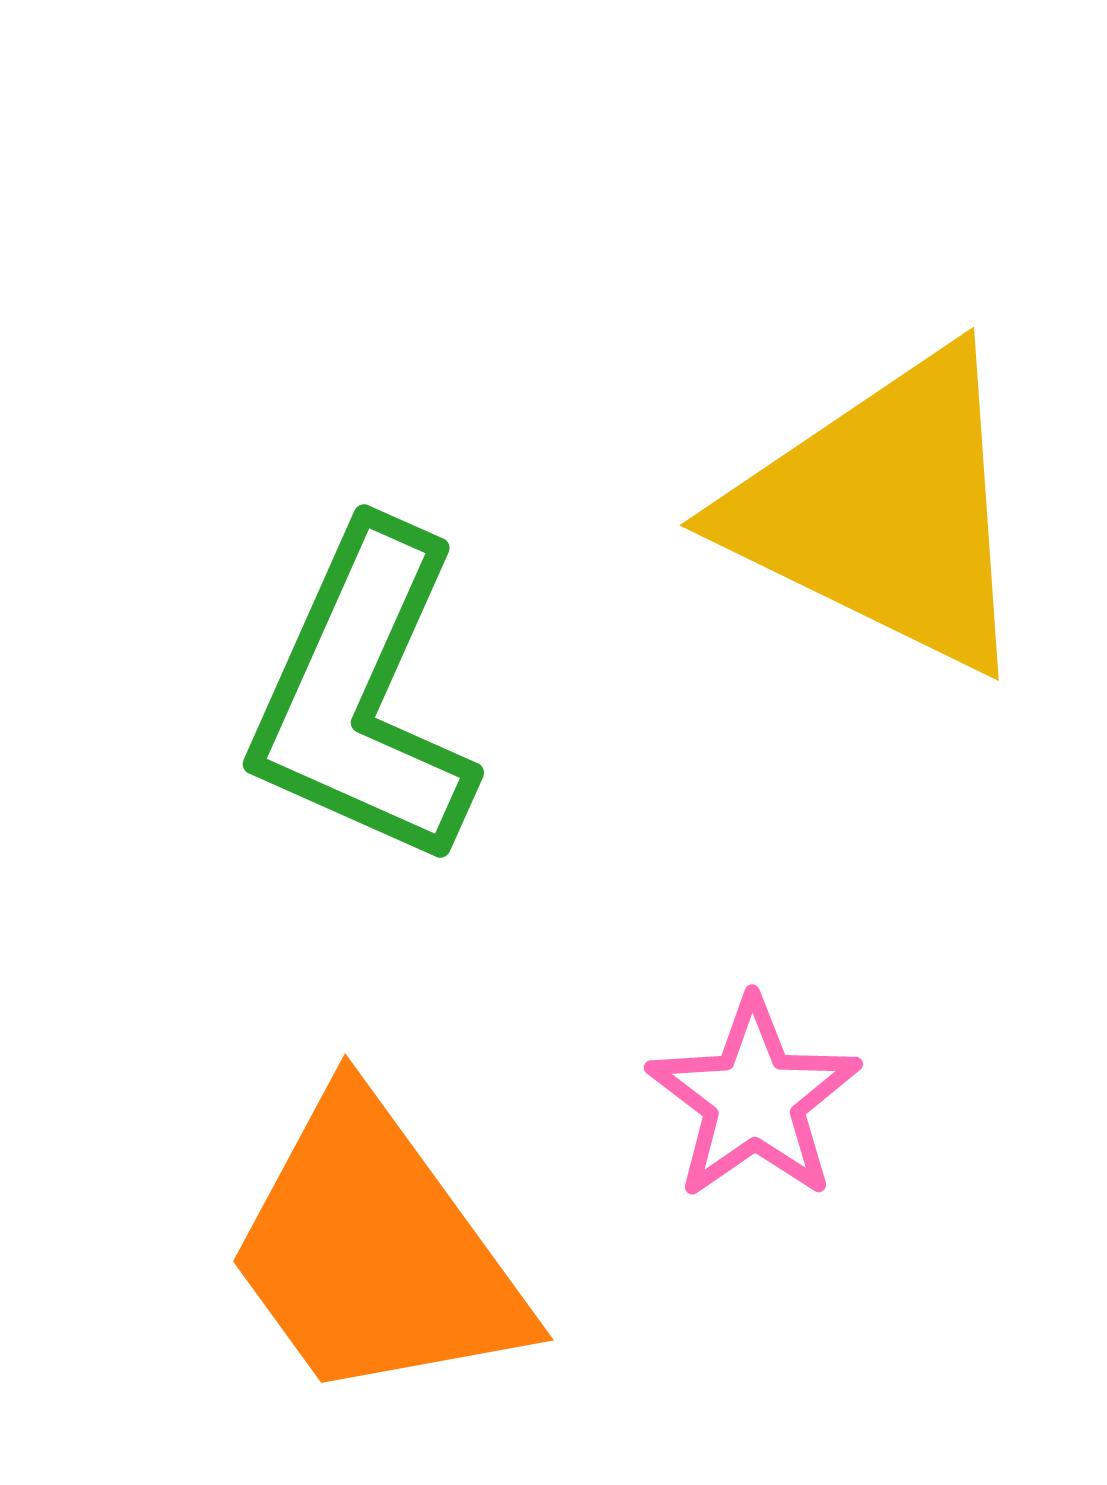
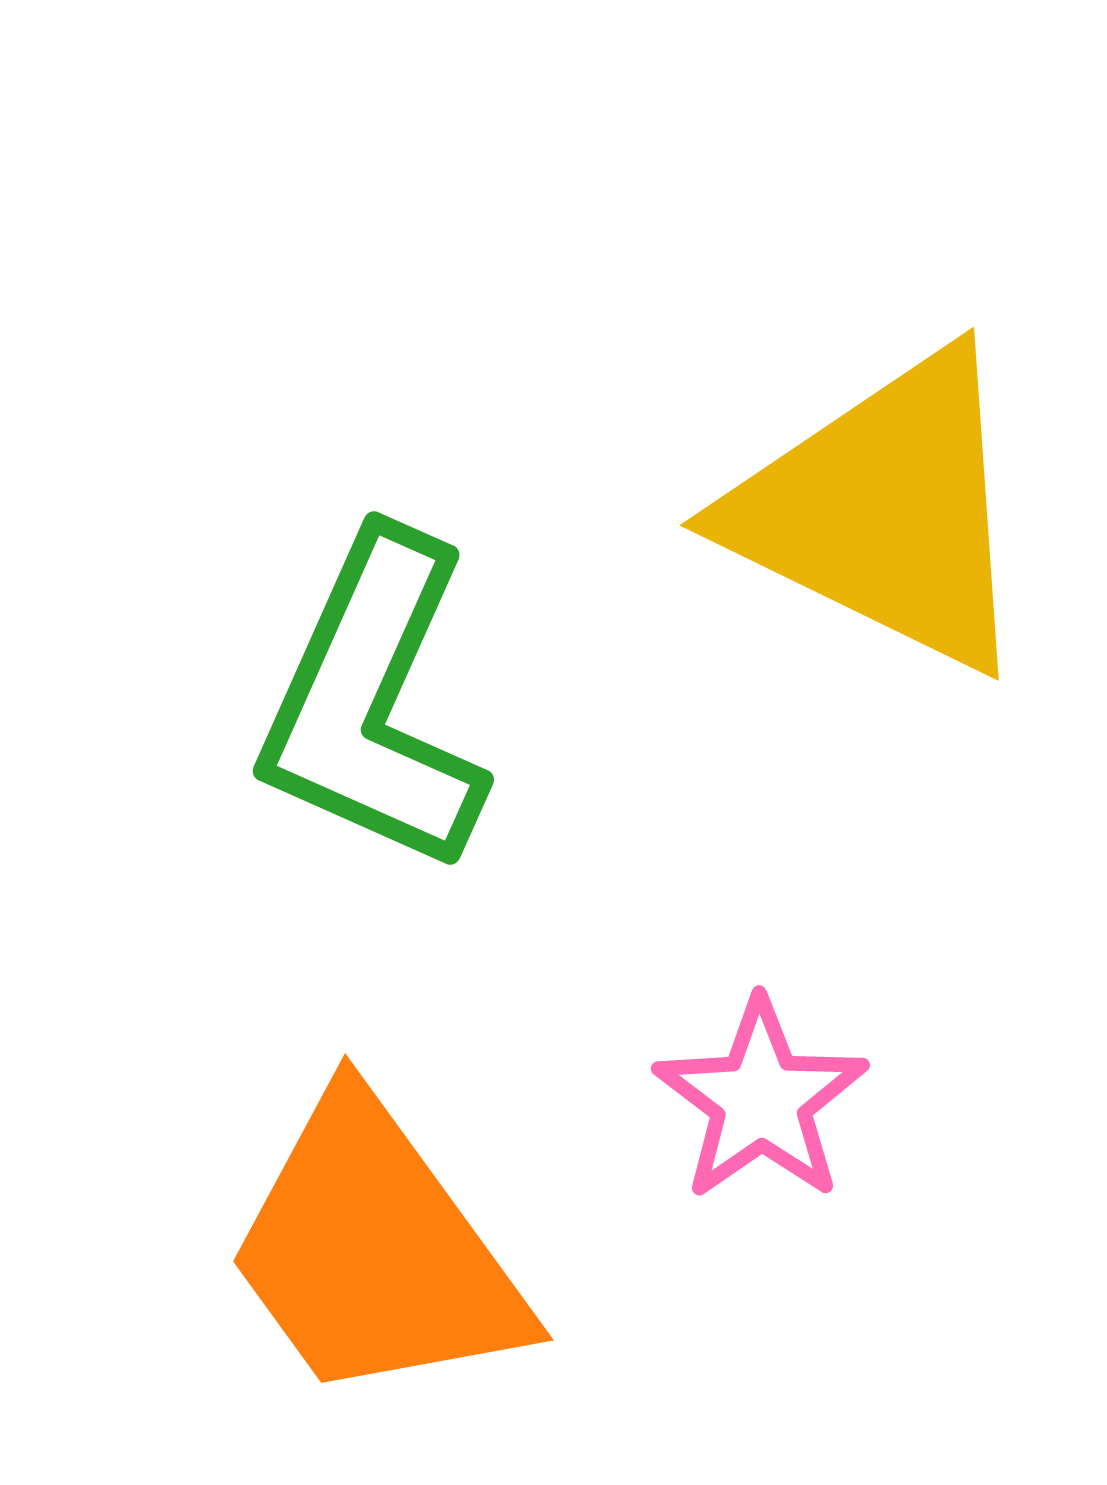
green L-shape: moved 10 px right, 7 px down
pink star: moved 7 px right, 1 px down
